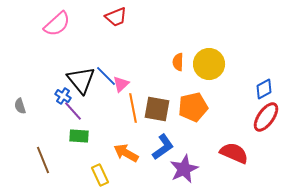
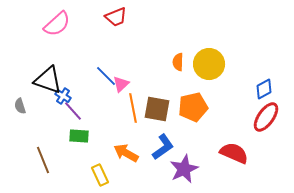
black triangle: moved 33 px left; rotated 32 degrees counterclockwise
